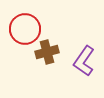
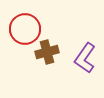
purple L-shape: moved 1 px right, 3 px up
